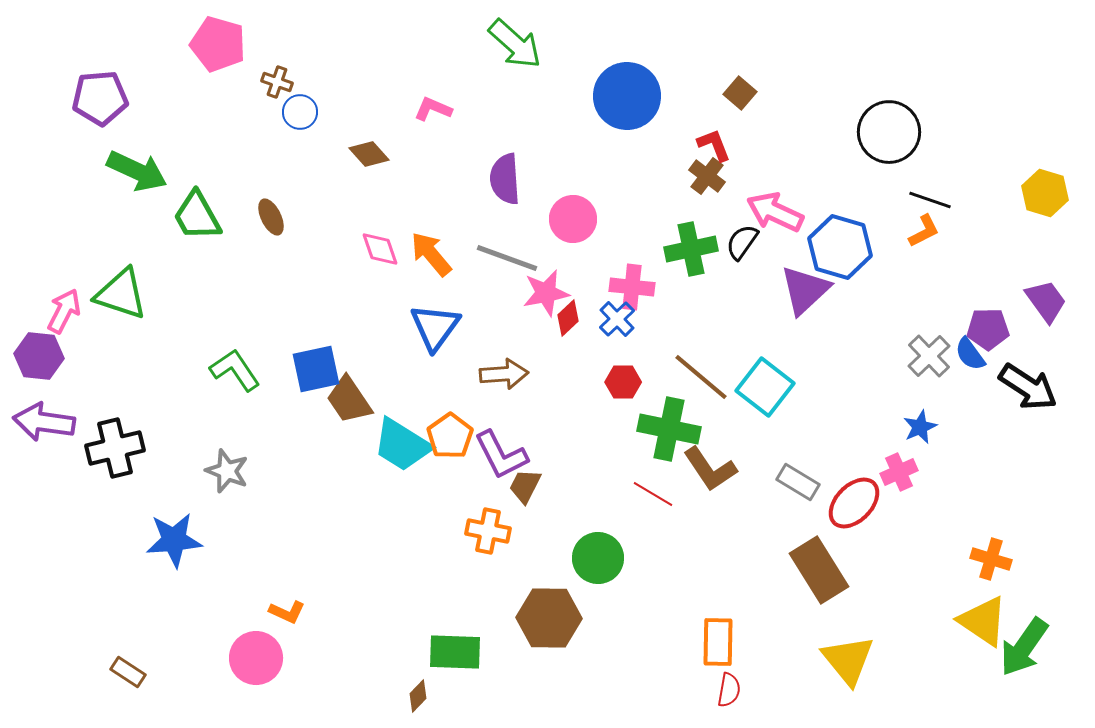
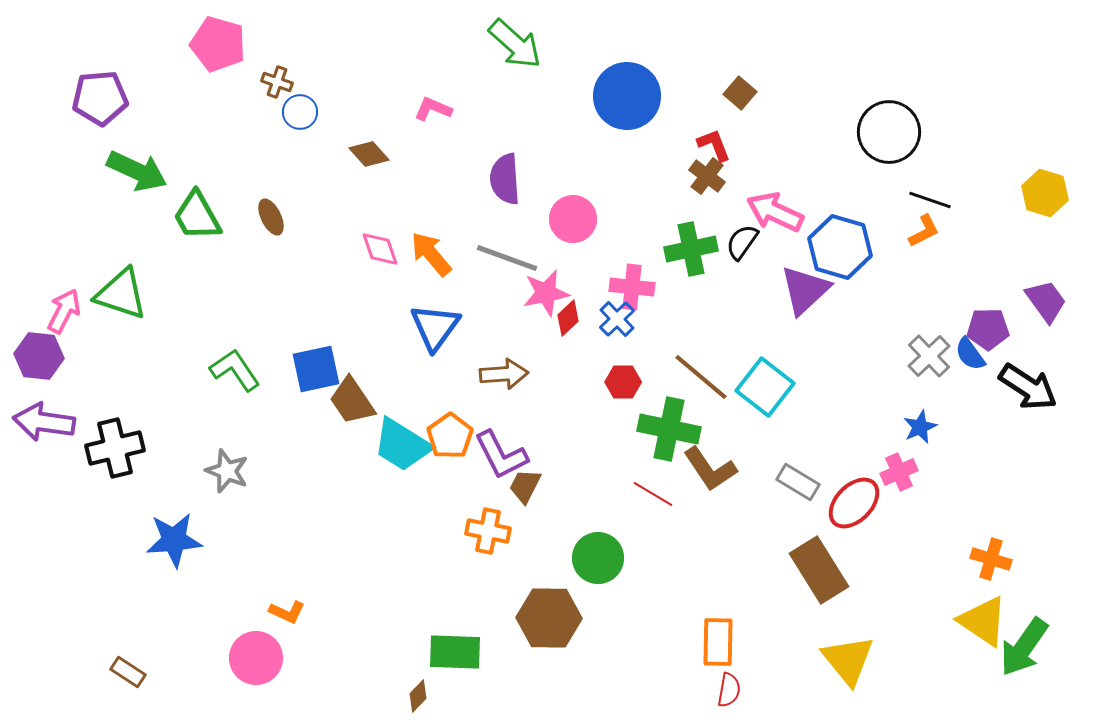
brown trapezoid at (349, 400): moved 3 px right, 1 px down
